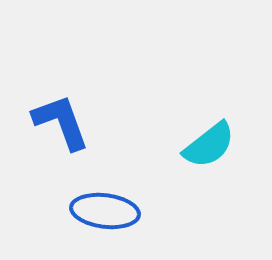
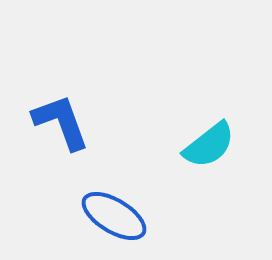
blue ellipse: moved 9 px right, 5 px down; rotated 24 degrees clockwise
